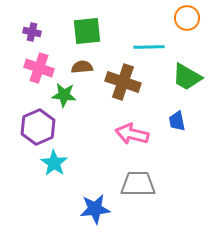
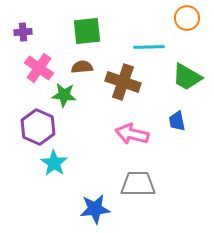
purple cross: moved 9 px left; rotated 18 degrees counterclockwise
pink cross: rotated 16 degrees clockwise
purple hexagon: rotated 12 degrees counterclockwise
